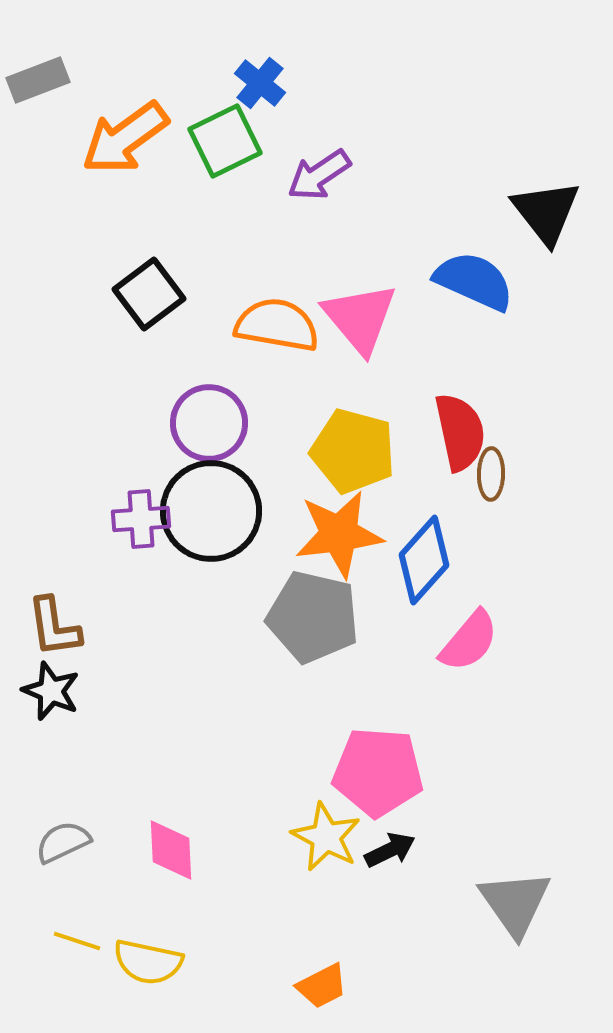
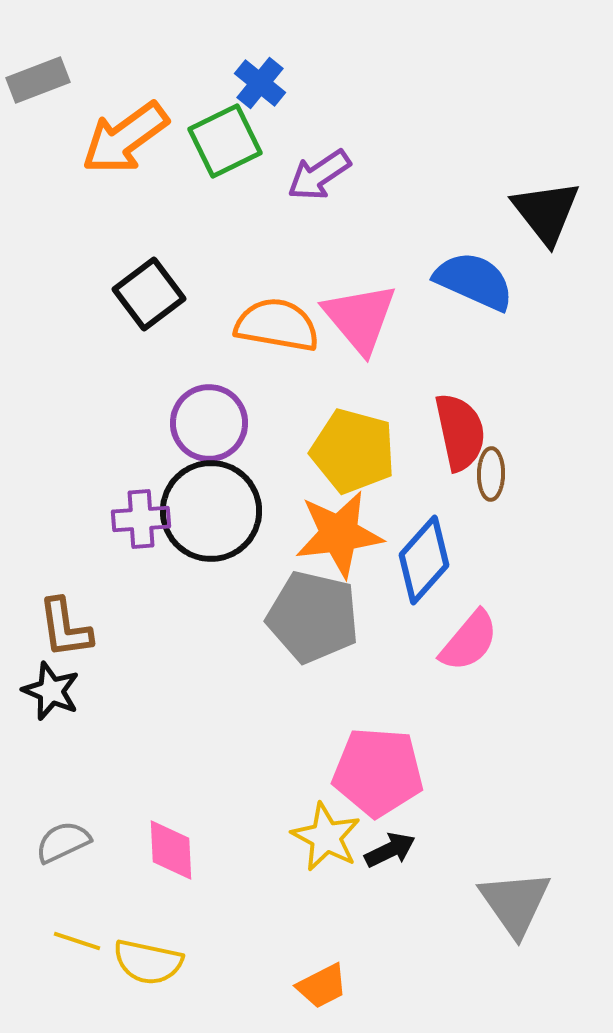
brown L-shape: moved 11 px right, 1 px down
